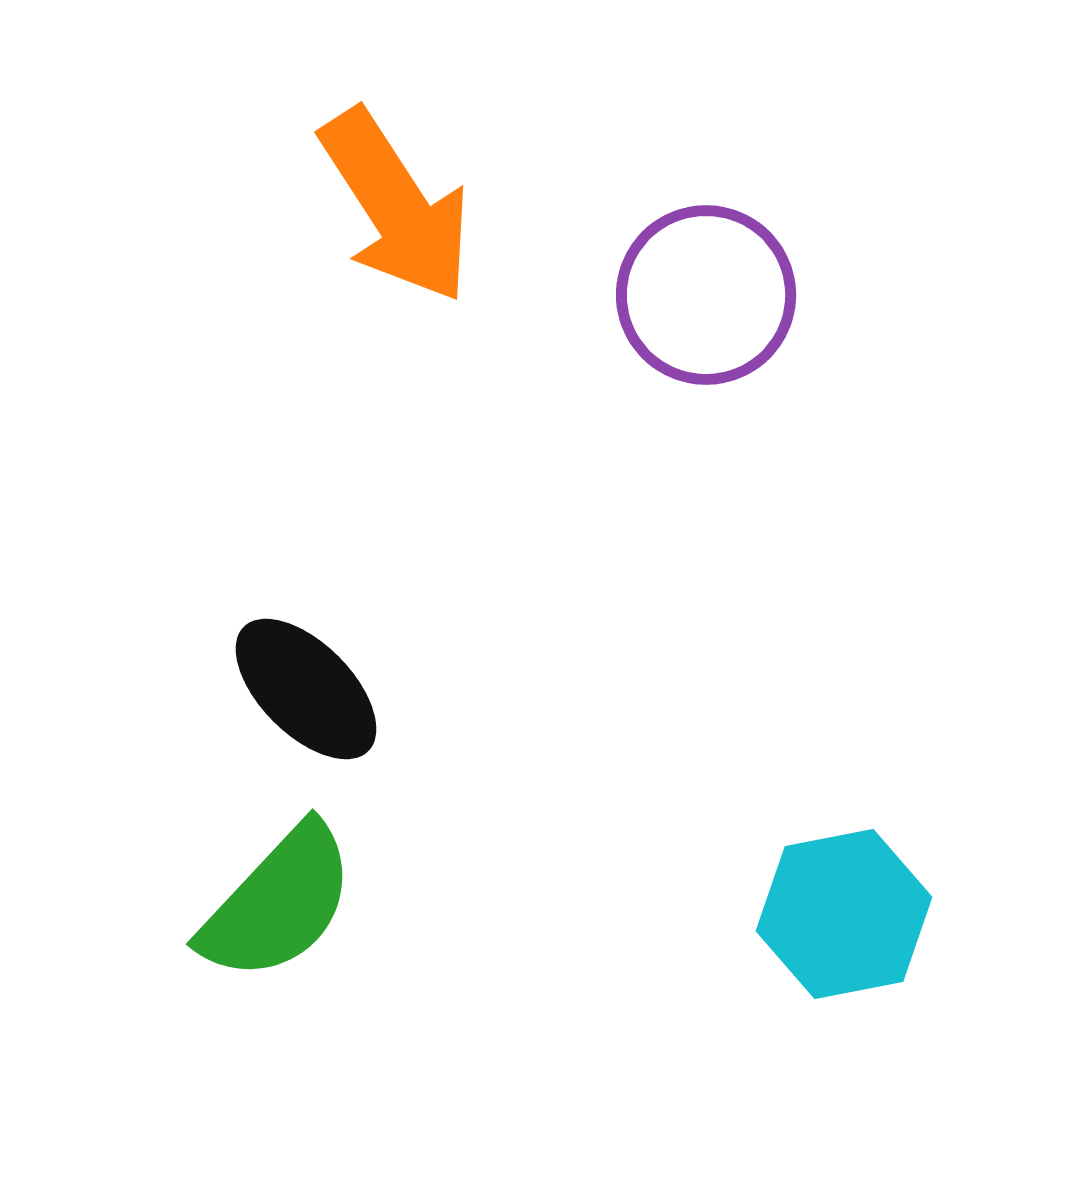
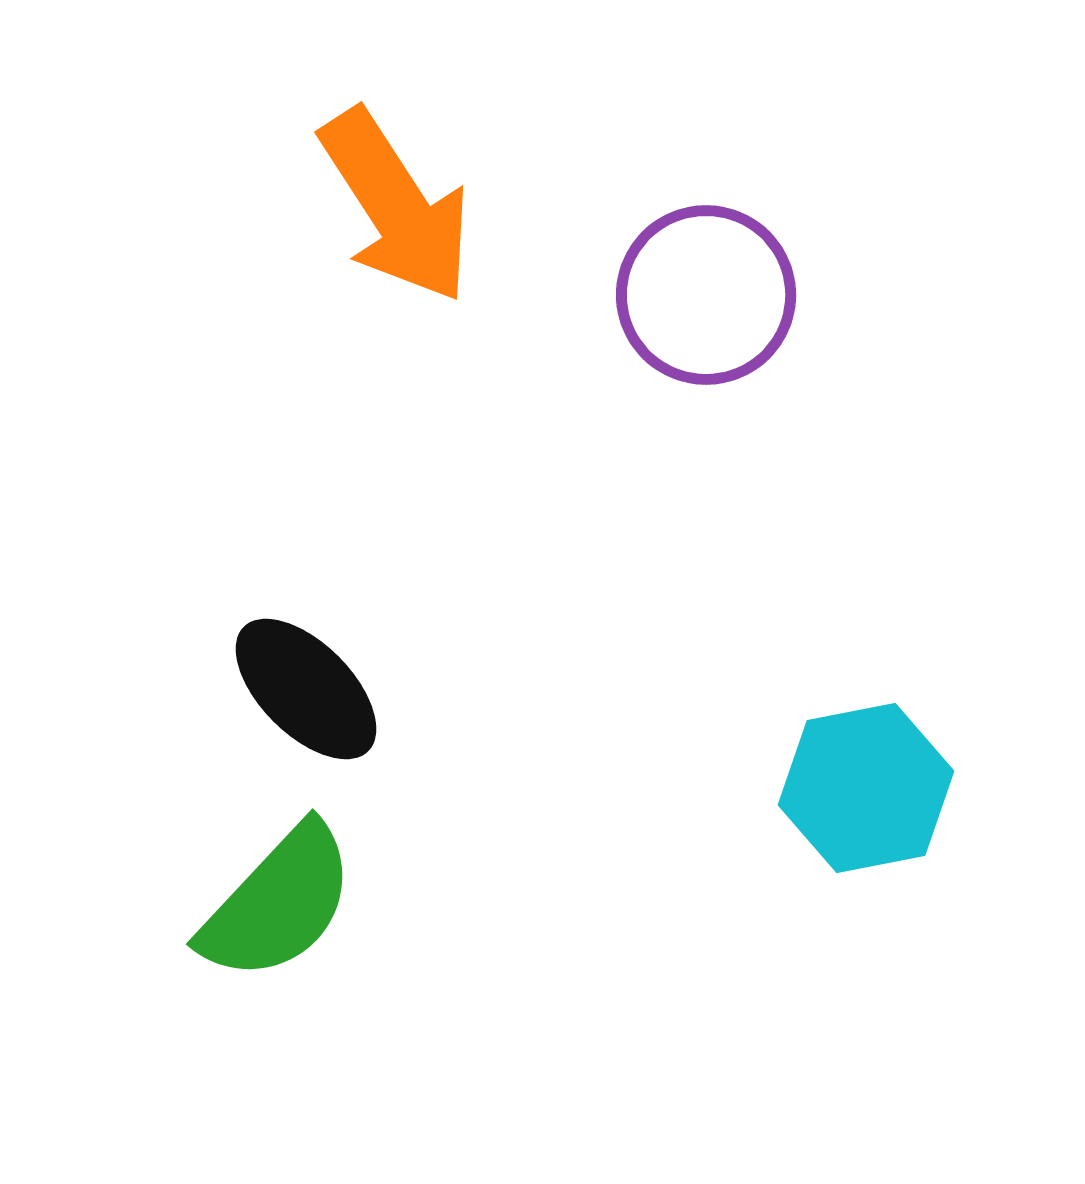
cyan hexagon: moved 22 px right, 126 px up
